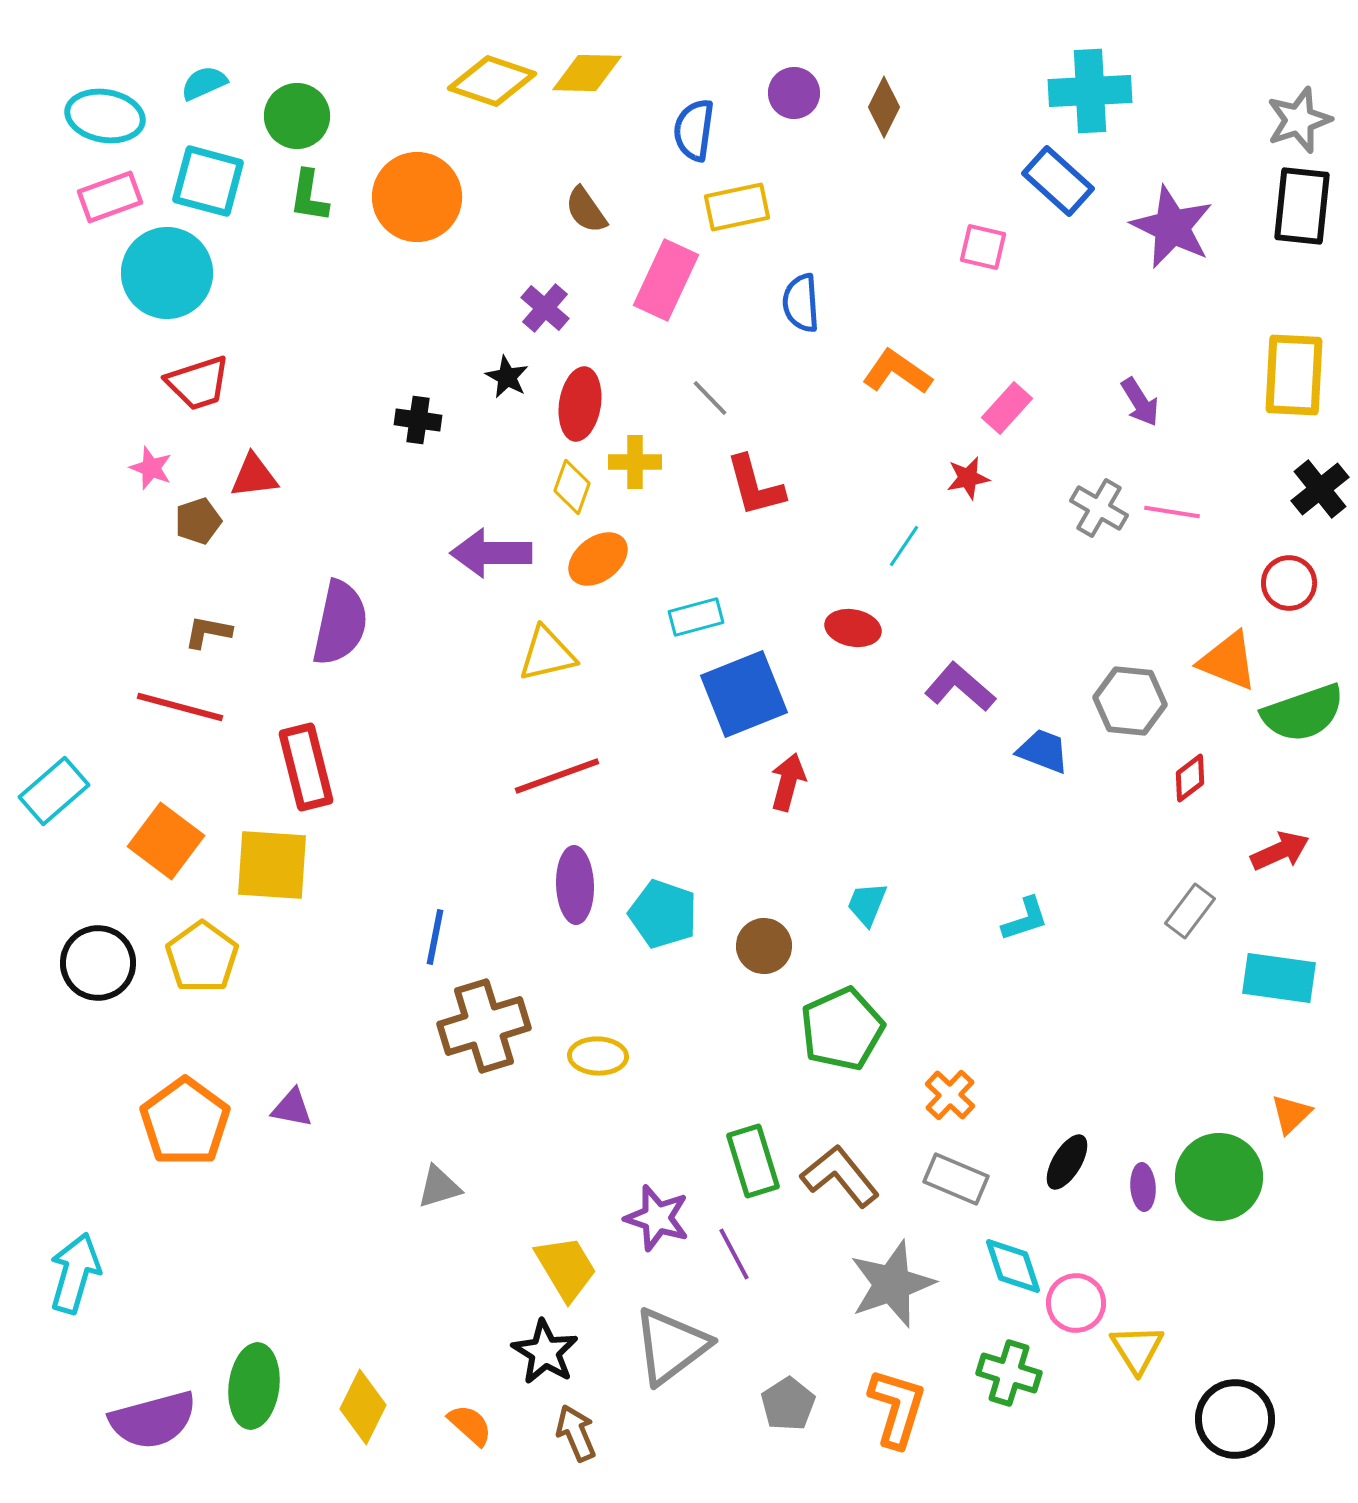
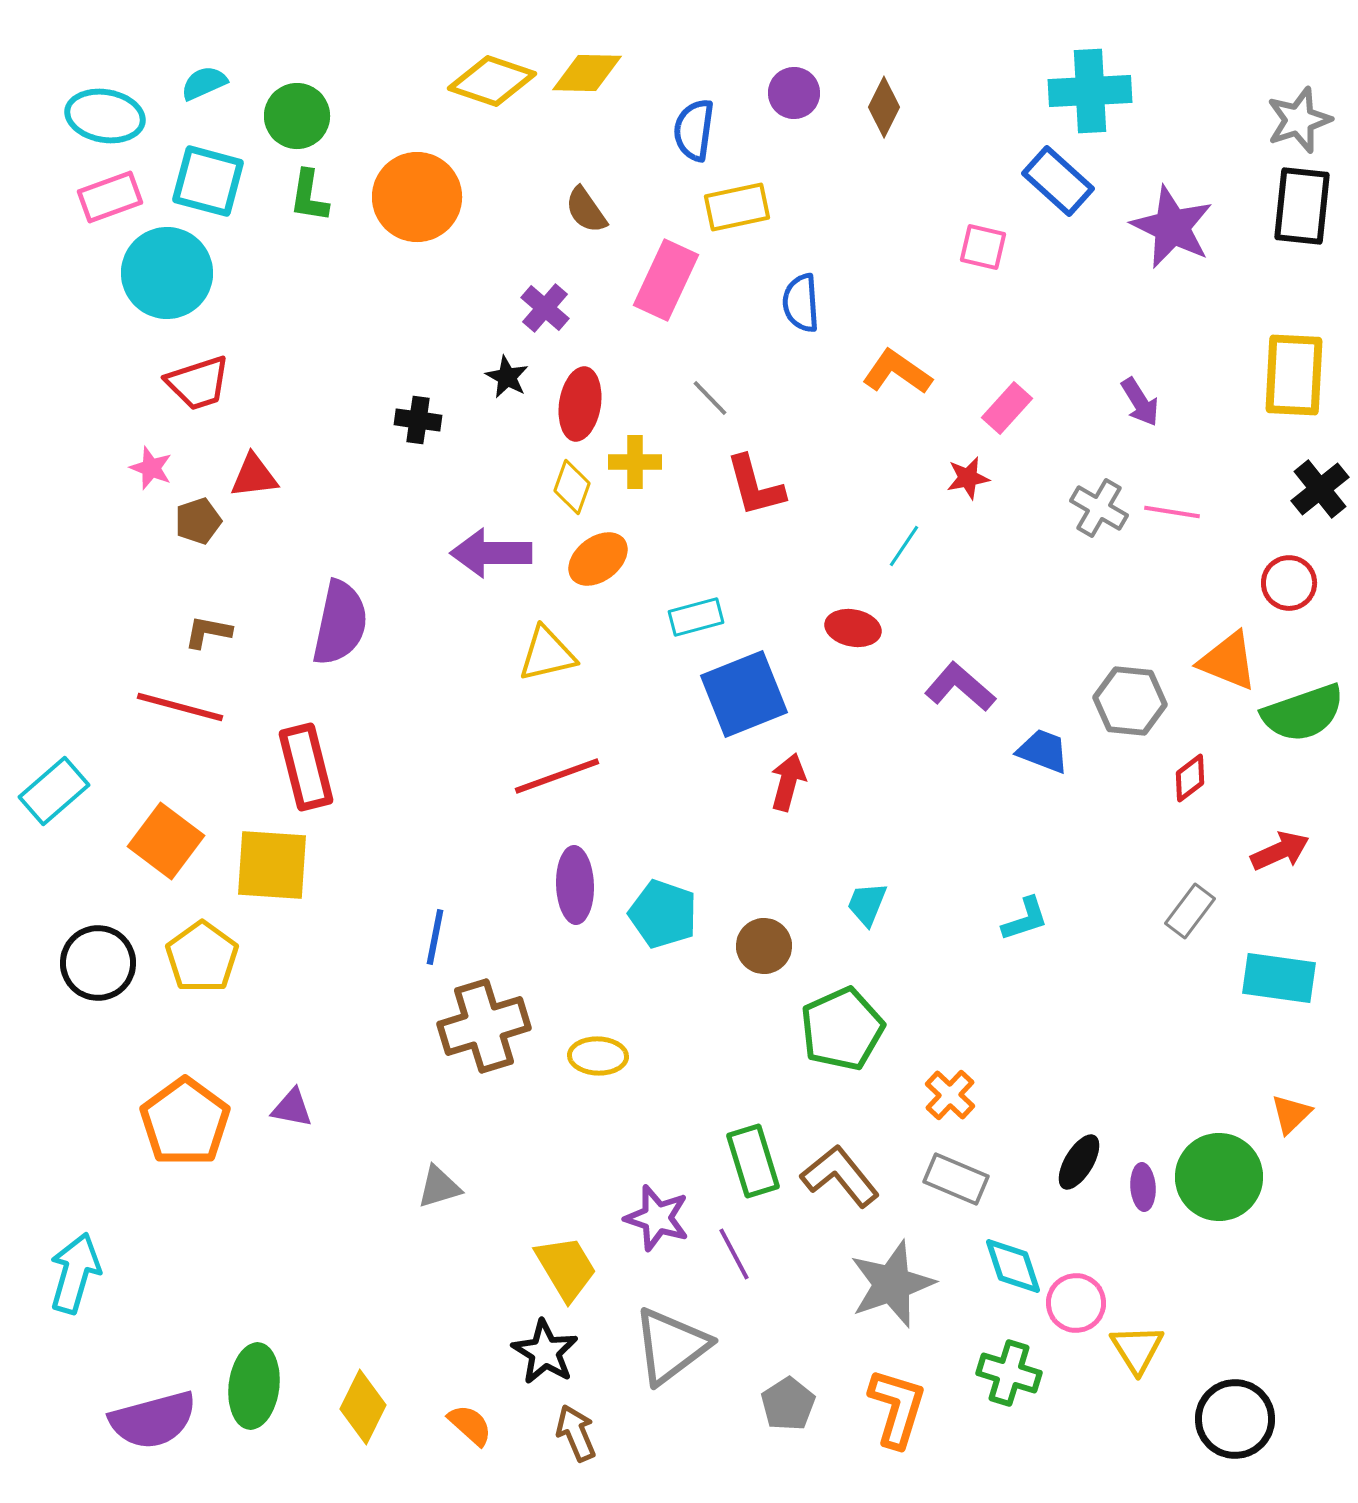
black ellipse at (1067, 1162): moved 12 px right
